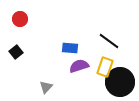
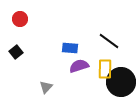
yellow rectangle: moved 2 px down; rotated 18 degrees counterclockwise
black circle: moved 1 px right
